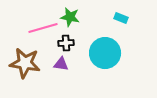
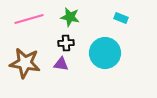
pink line: moved 14 px left, 9 px up
